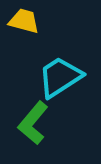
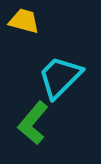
cyan trapezoid: rotated 12 degrees counterclockwise
